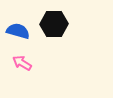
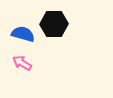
blue semicircle: moved 5 px right, 3 px down
